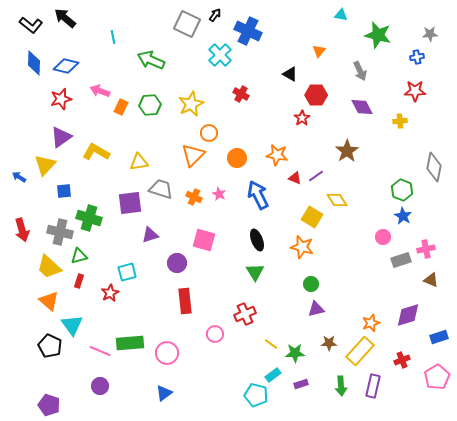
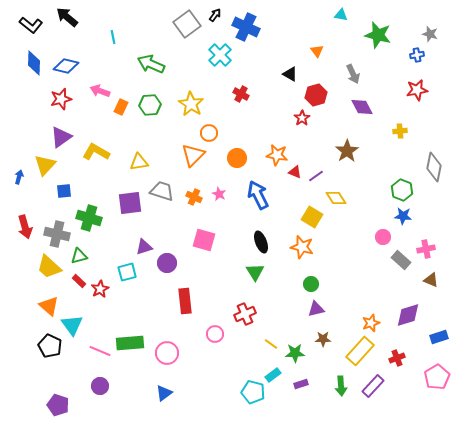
black arrow at (65, 18): moved 2 px right, 1 px up
gray square at (187, 24): rotated 28 degrees clockwise
blue cross at (248, 31): moved 2 px left, 4 px up
gray star at (430, 34): rotated 21 degrees clockwise
orange triangle at (319, 51): moved 2 px left; rotated 16 degrees counterclockwise
blue cross at (417, 57): moved 2 px up
green arrow at (151, 60): moved 4 px down
gray arrow at (360, 71): moved 7 px left, 3 px down
red star at (415, 91): moved 2 px right, 1 px up; rotated 10 degrees counterclockwise
red hexagon at (316, 95): rotated 15 degrees counterclockwise
yellow star at (191, 104): rotated 15 degrees counterclockwise
yellow cross at (400, 121): moved 10 px down
blue arrow at (19, 177): rotated 72 degrees clockwise
red triangle at (295, 178): moved 6 px up
gray trapezoid at (161, 189): moved 1 px right, 2 px down
yellow diamond at (337, 200): moved 1 px left, 2 px up
blue star at (403, 216): rotated 24 degrees counterclockwise
red arrow at (22, 230): moved 3 px right, 3 px up
gray cross at (60, 232): moved 3 px left, 2 px down
purple triangle at (150, 235): moved 6 px left, 12 px down
black ellipse at (257, 240): moved 4 px right, 2 px down
gray rectangle at (401, 260): rotated 60 degrees clockwise
purple circle at (177, 263): moved 10 px left
red rectangle at (79, 281): rotated 64 degrees counterclockwise
red star at (110, 293): moved 10 px left, 4 px up
orange triangle at (49, 301): moved 5 px down
brown star at (329, 343): moved 6 px left, 4 px up
red cross at (402, 360): moved 5 px left, 2 px up
purple rectangle at (373, 386): rotated 30 degrees clockwise
cyan pentagon at (256, 395): moved 3 px left, 3 px up
purple pentagon at (49, 405): moved 9 px right
